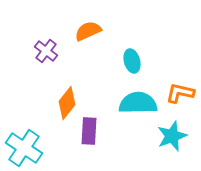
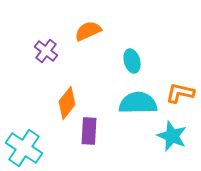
cyan star: rotated 28 degrees counterclockwise
